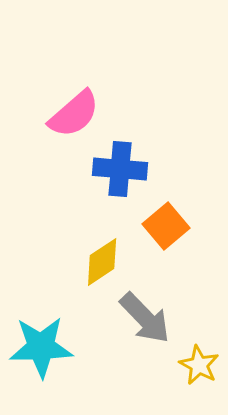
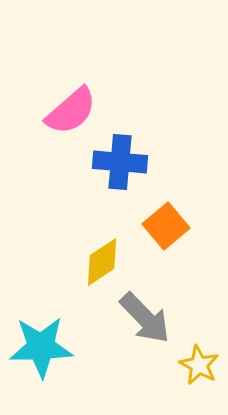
pink semicircle: moved 3 px left, 3 px up
blue cross: moved 7 px up
